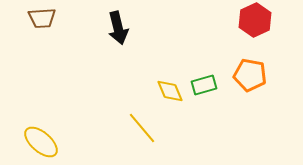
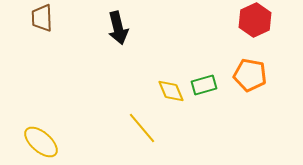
brown trapezoid: rotated 92 degrees clockwise
yellow diamond: moved 1 px right
